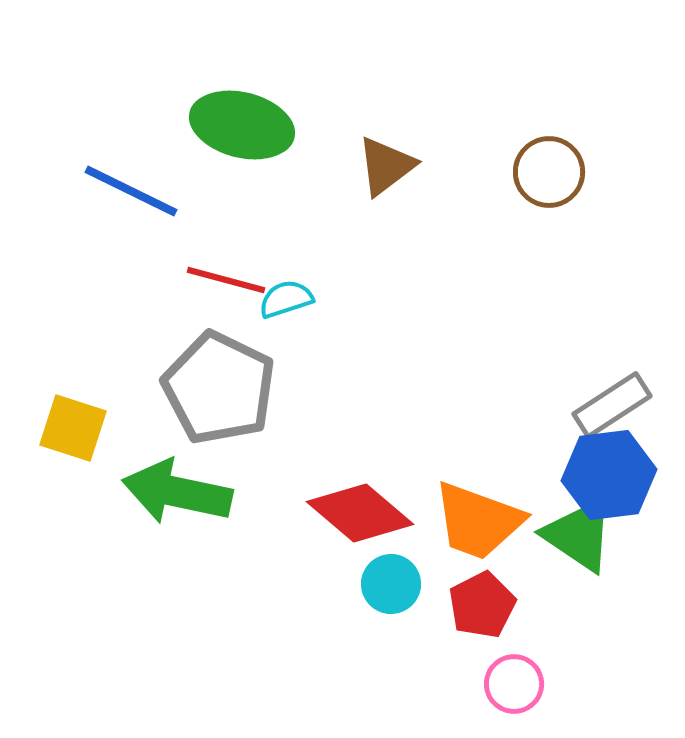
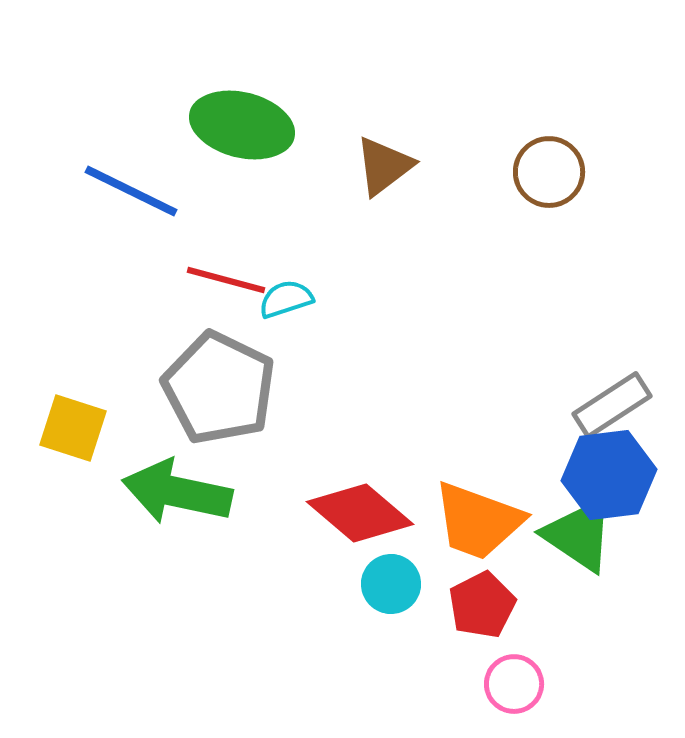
brown triangle: moved 2 px left
